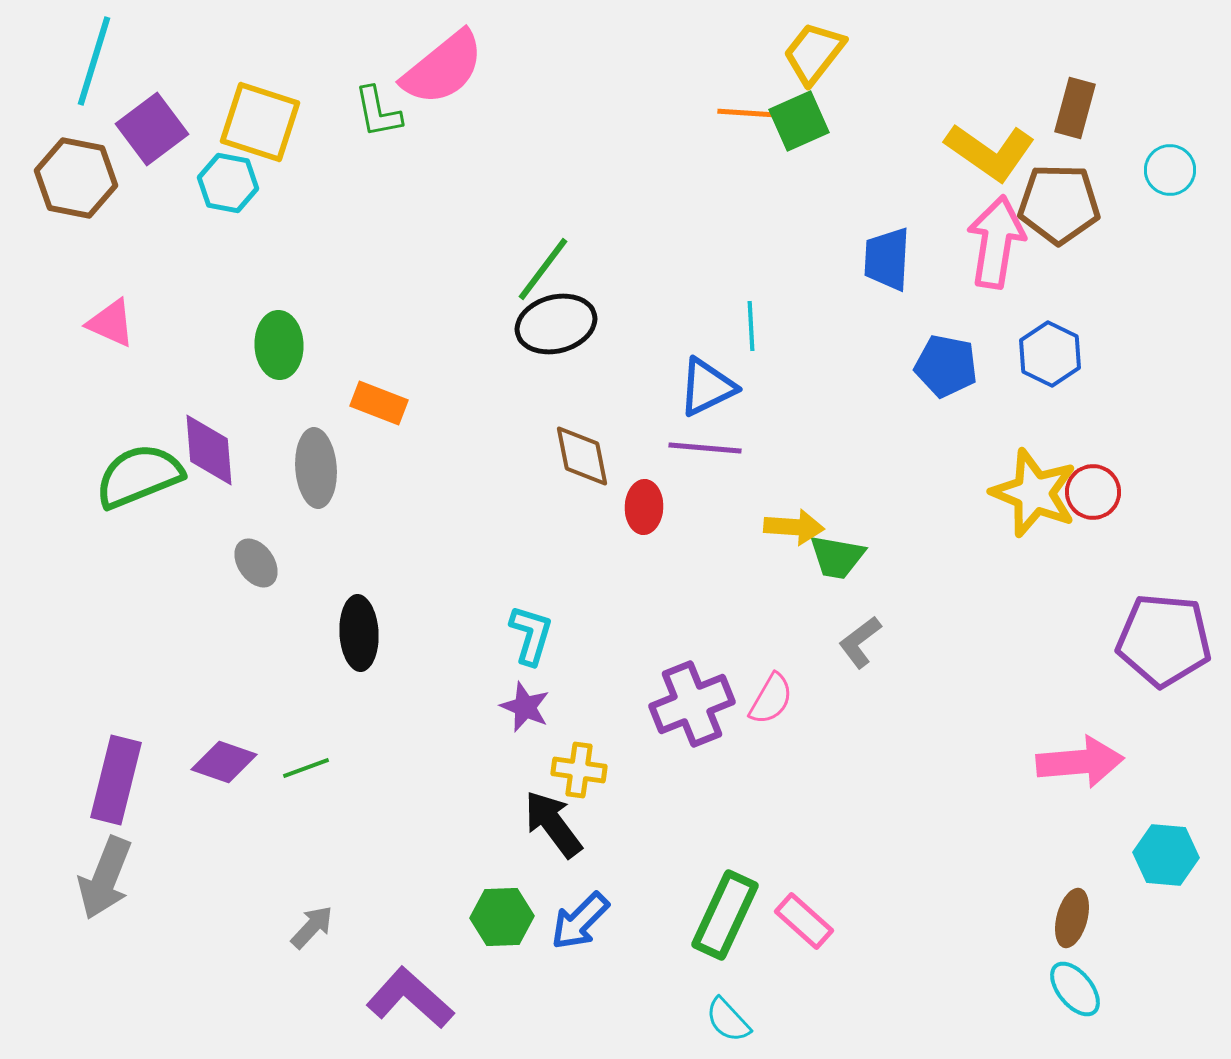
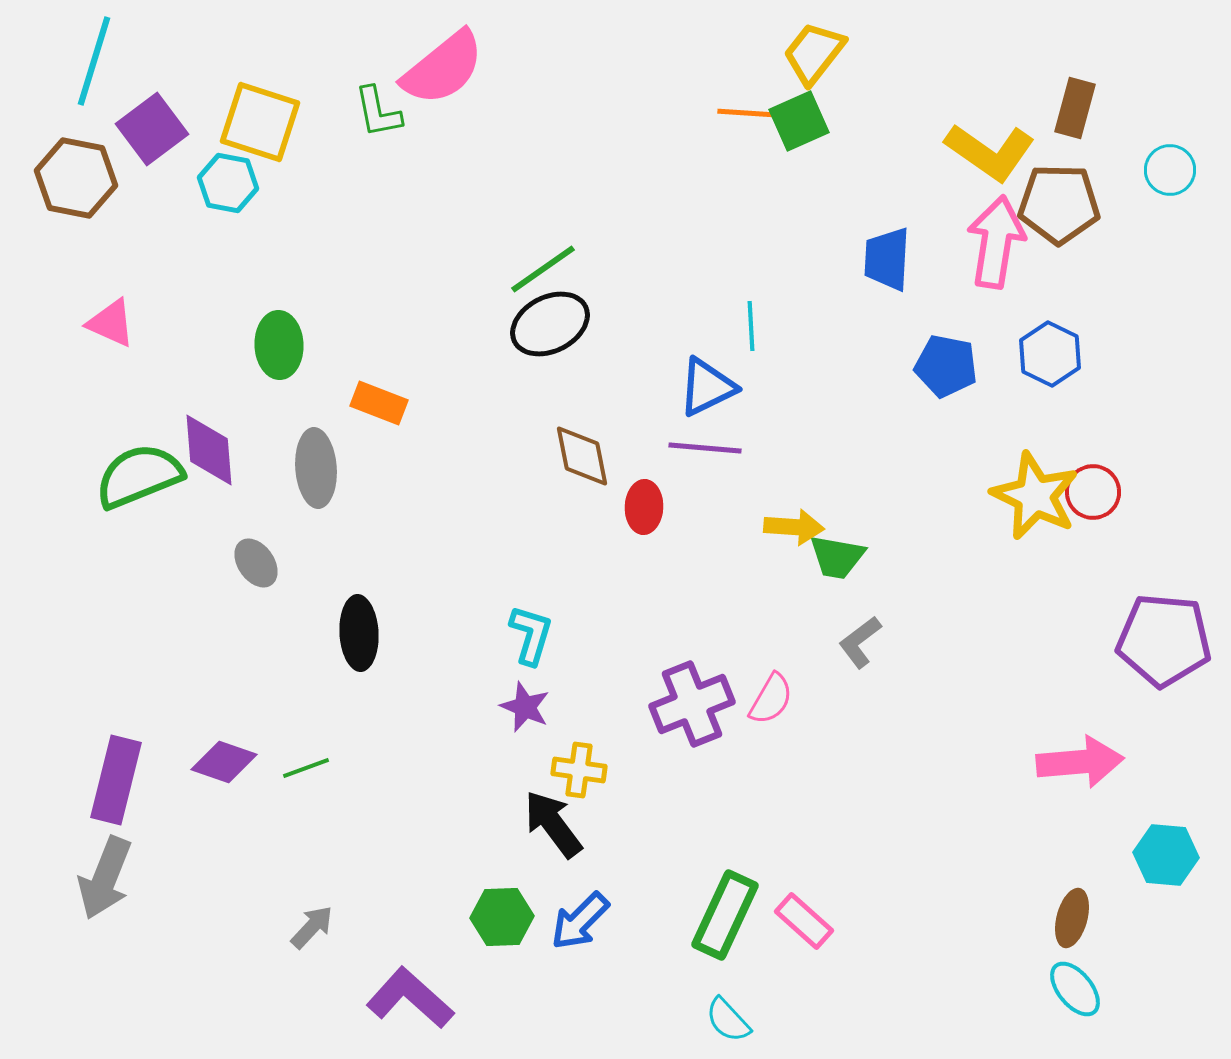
green line at (543, 269): rotated 18 degrees clockwise
black ellipse at (556, 324): moved 6 px left; rotated 12 degrees counterclockwise
yellow star at (1034, 493): moved 1 px right, 3 px down; rotated 4 degrees clockwise
